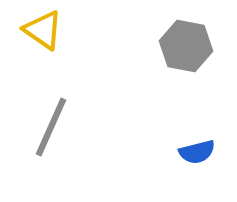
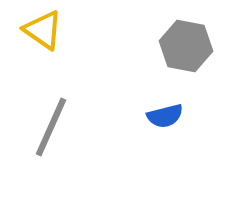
blue semicircle: moved 32 px left, 36 px up
